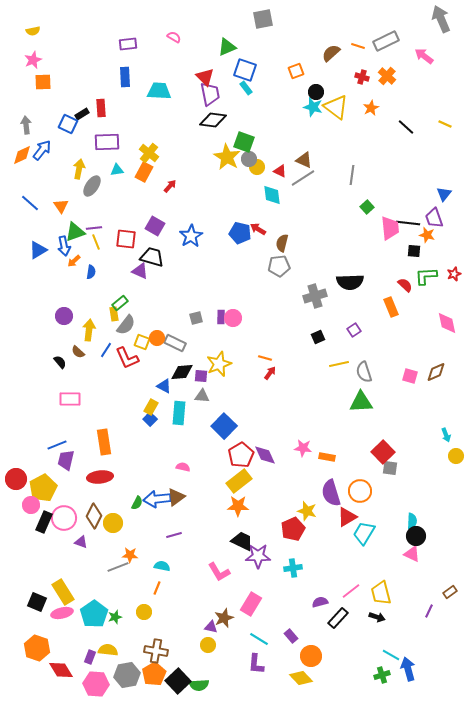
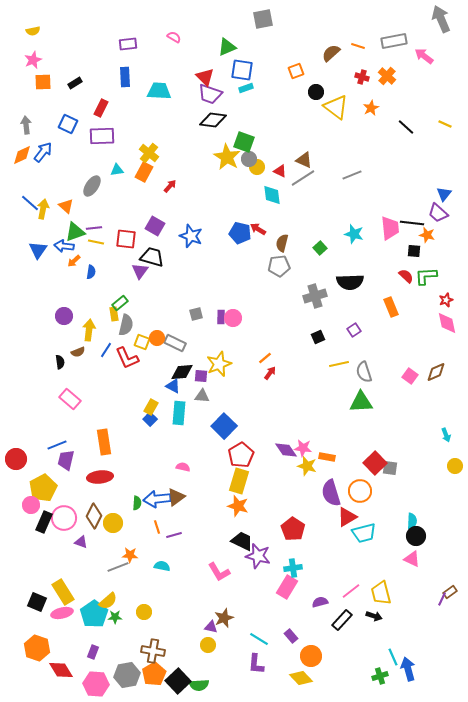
gray rectangle at (386, 41): moved 8 px right; rotated 15 degrees clockwise
blue square at (245, 70): moved 3 px left; rotated 10 degrees counterclockwise
cyan rectangle at (246, 88): rotated 72 degrees counterclockwise
purple trapezoid at (210, 94): rotated 120 degrees clockwise
cyan star at (313, 107): moved 41 px right, 127 px down
red rectangle at (101, 108): rotated 30 degrees clockwise
black rectangle at (82, 114): moved 7 px left, 31 px up
purple rectangle at (107, 142): moved 5 px left, 6 px up
blue arrow at (42, 150): moved 1 px right, 2 px down
yellow arrow at (79, 169): moved 36 px left, 40 px down
gray line at (352, 175): rotated 60 degrees clockwise
orange triangle at (61, 206): moved 5 px right; rotated 14 degrees counterclockwise
green square at (367, 207): moved 47 px left, 41 px down
purple trapezoid at (434, 218): moved 4 px right, 5 px up; rotated 30 degrees counterclockwise
black line at (408, 223): moved 4 px right
blue star at (191, 236): rotated 20 degrees counterclockwise
yellow line at (96, 242): rotated 56 degrees counterclockwise
blue arrow at (64, 246): rotated 108 degrees clockwise
blue triangle at (38, 250): rotated 24 degrees counterclockwise
purple triangle at (140, 271): rotated 42 degrees clockwise
red star at (454, 274): moved 8 px left, 26 px down
red semicircle at (405, 285): moved 1 px right, 9 px up
gray square at (196, 318): moved 4 px up
gray semicircle at (126, 325): rotated 25 degrees counterclockwise
brown semicircle at (78, 352): rotated 64 degrees counterclockwise
orange line at (265, 358): rotated 56 degrees counterclockwise
black semicircle at (60, 362): rotated 32 degrees clockwise
pink square at (410, 376): rotated 21 degrees clockwise
blue triangle at (164, 386): moved 9 px right
pink rectangle at (70, 399): rotated 40 degrees clockwise
red square at (383, 452): moved 8 px left, 11 px down
purple diamond at (265, 455): moved 21 px right, 5 px up; rotated 10 degrees counterclockwise
yellow circle at (456, 456): moved 1 px left, 10 px down
red circle at (16, 479): moved 20 px up
yellow rectangle at (239, 481): rotated 35 degrees counterclockwise
green semicircle at (137, 503): rotated 24 degrees counterclockwise
orange star at (238, 506): rotated 15 degrees clockwise
yellow star at (307, 511): moved 45 px up
red pentagon at (293, 529): rotated 15 degrees counterclockwise
cyan trapezoid at (364, 533): rotated 135 degrees counterclockwise
pink triangle at (412, 554): moved 5 px down
purple star at (258, 556): rotated 15 degrees clockwise
orange line at (157, 588): moved 61 px up; rotated 40 degrees counterclockwise
pink rectangle at (251, 604): moved 36 px right, 17 px up
purple line at (429, 611): moved 13 px right, 12 px up
green star at (115, 617): rotated 16 degrees clockwise
black arrow at (377, 617): moved 3 px left, 1 px up
black rectangle at (338, 618): moved 4 px right, 2 px down
yellow semicircle at (108, 650): moved 49 px up; rotated 132 degrees clockwise
brown cross at (156, 651): moved 3 px left
cyan line at (391, 655): moved 2 px right, 2 px down; rotated 36 degrees clockwise
purple rectangle at (90, 657): moved 3 px right, 5 px up
green cross at (382, 675): moved 2 px left, 1 px down
